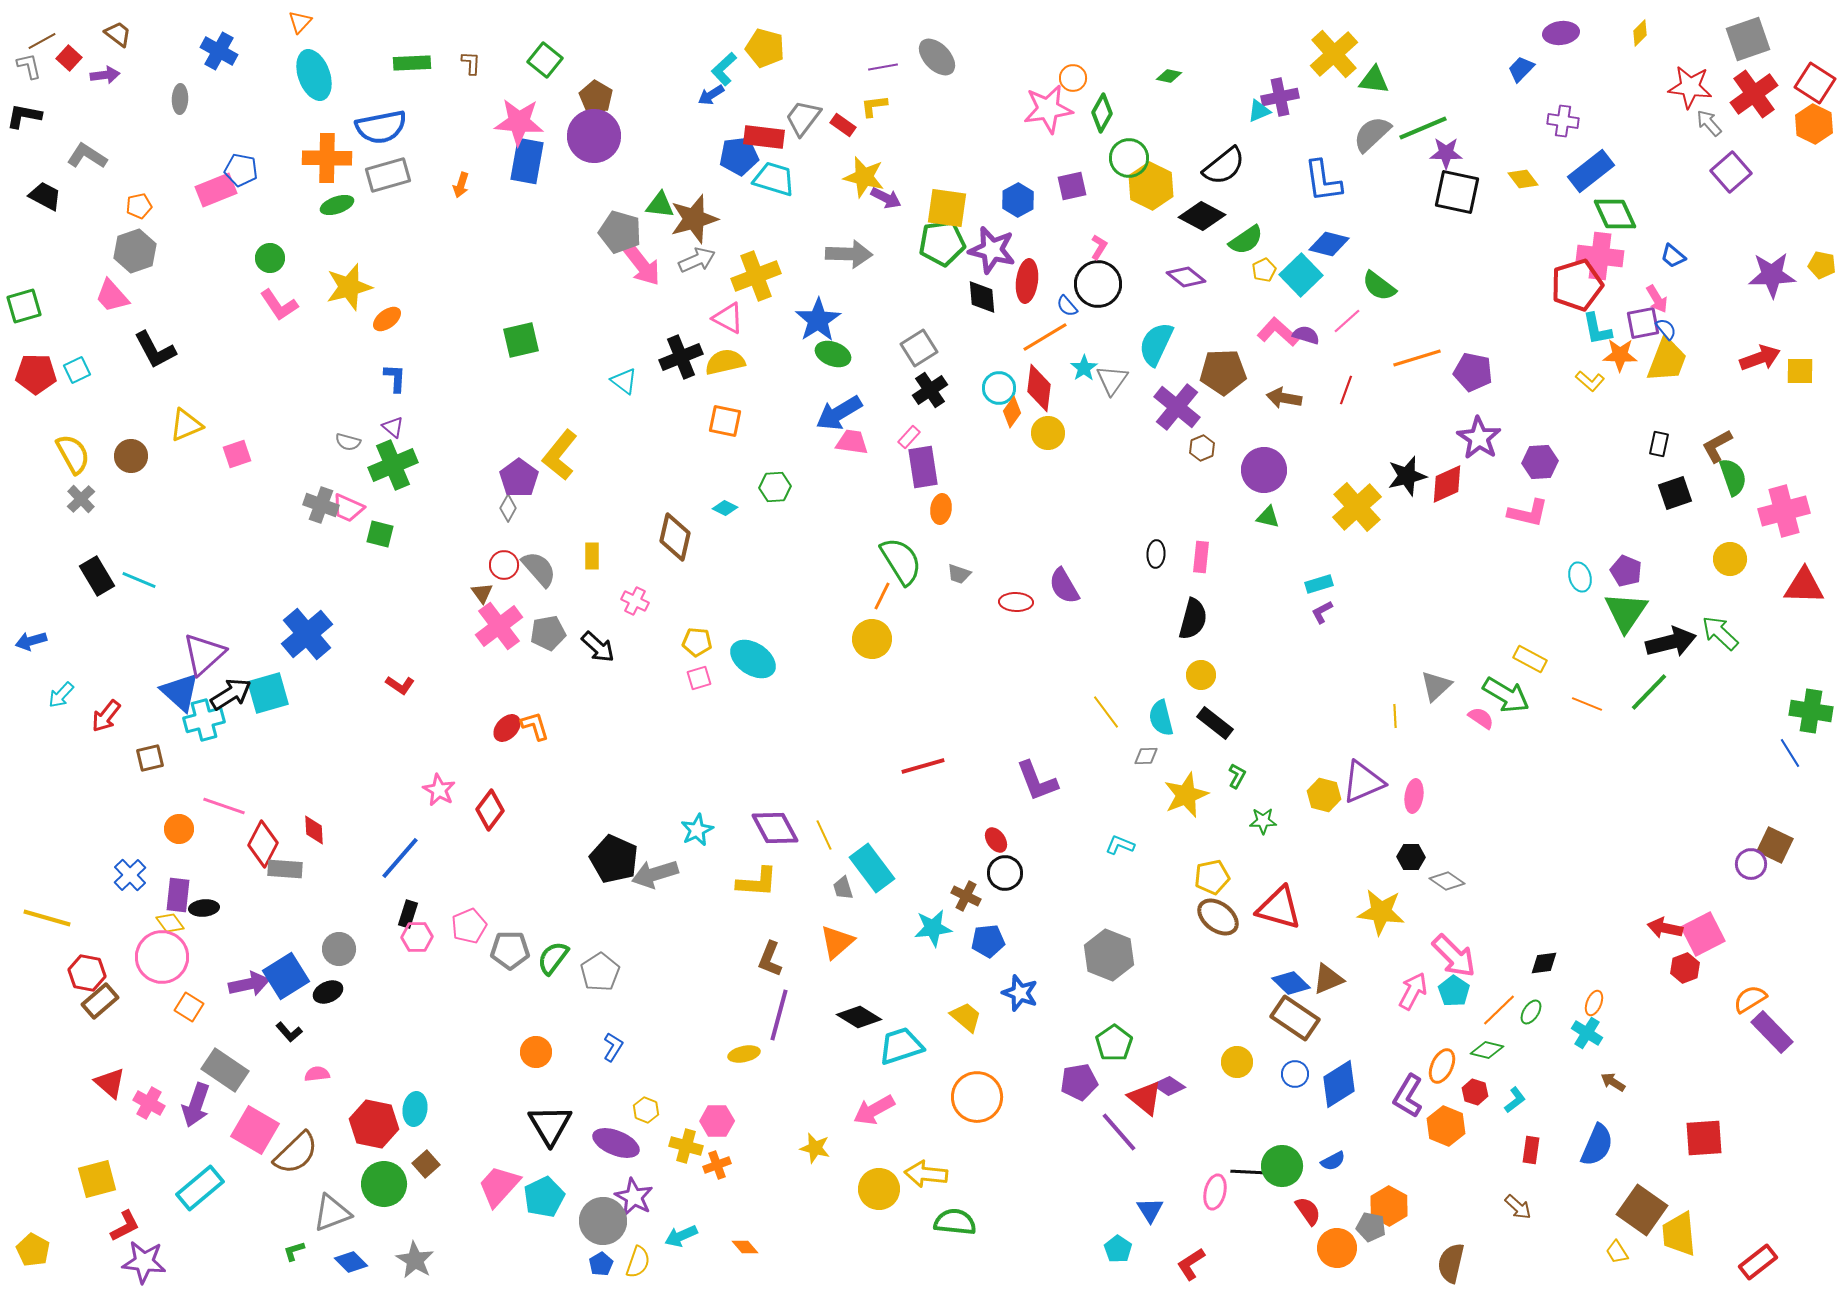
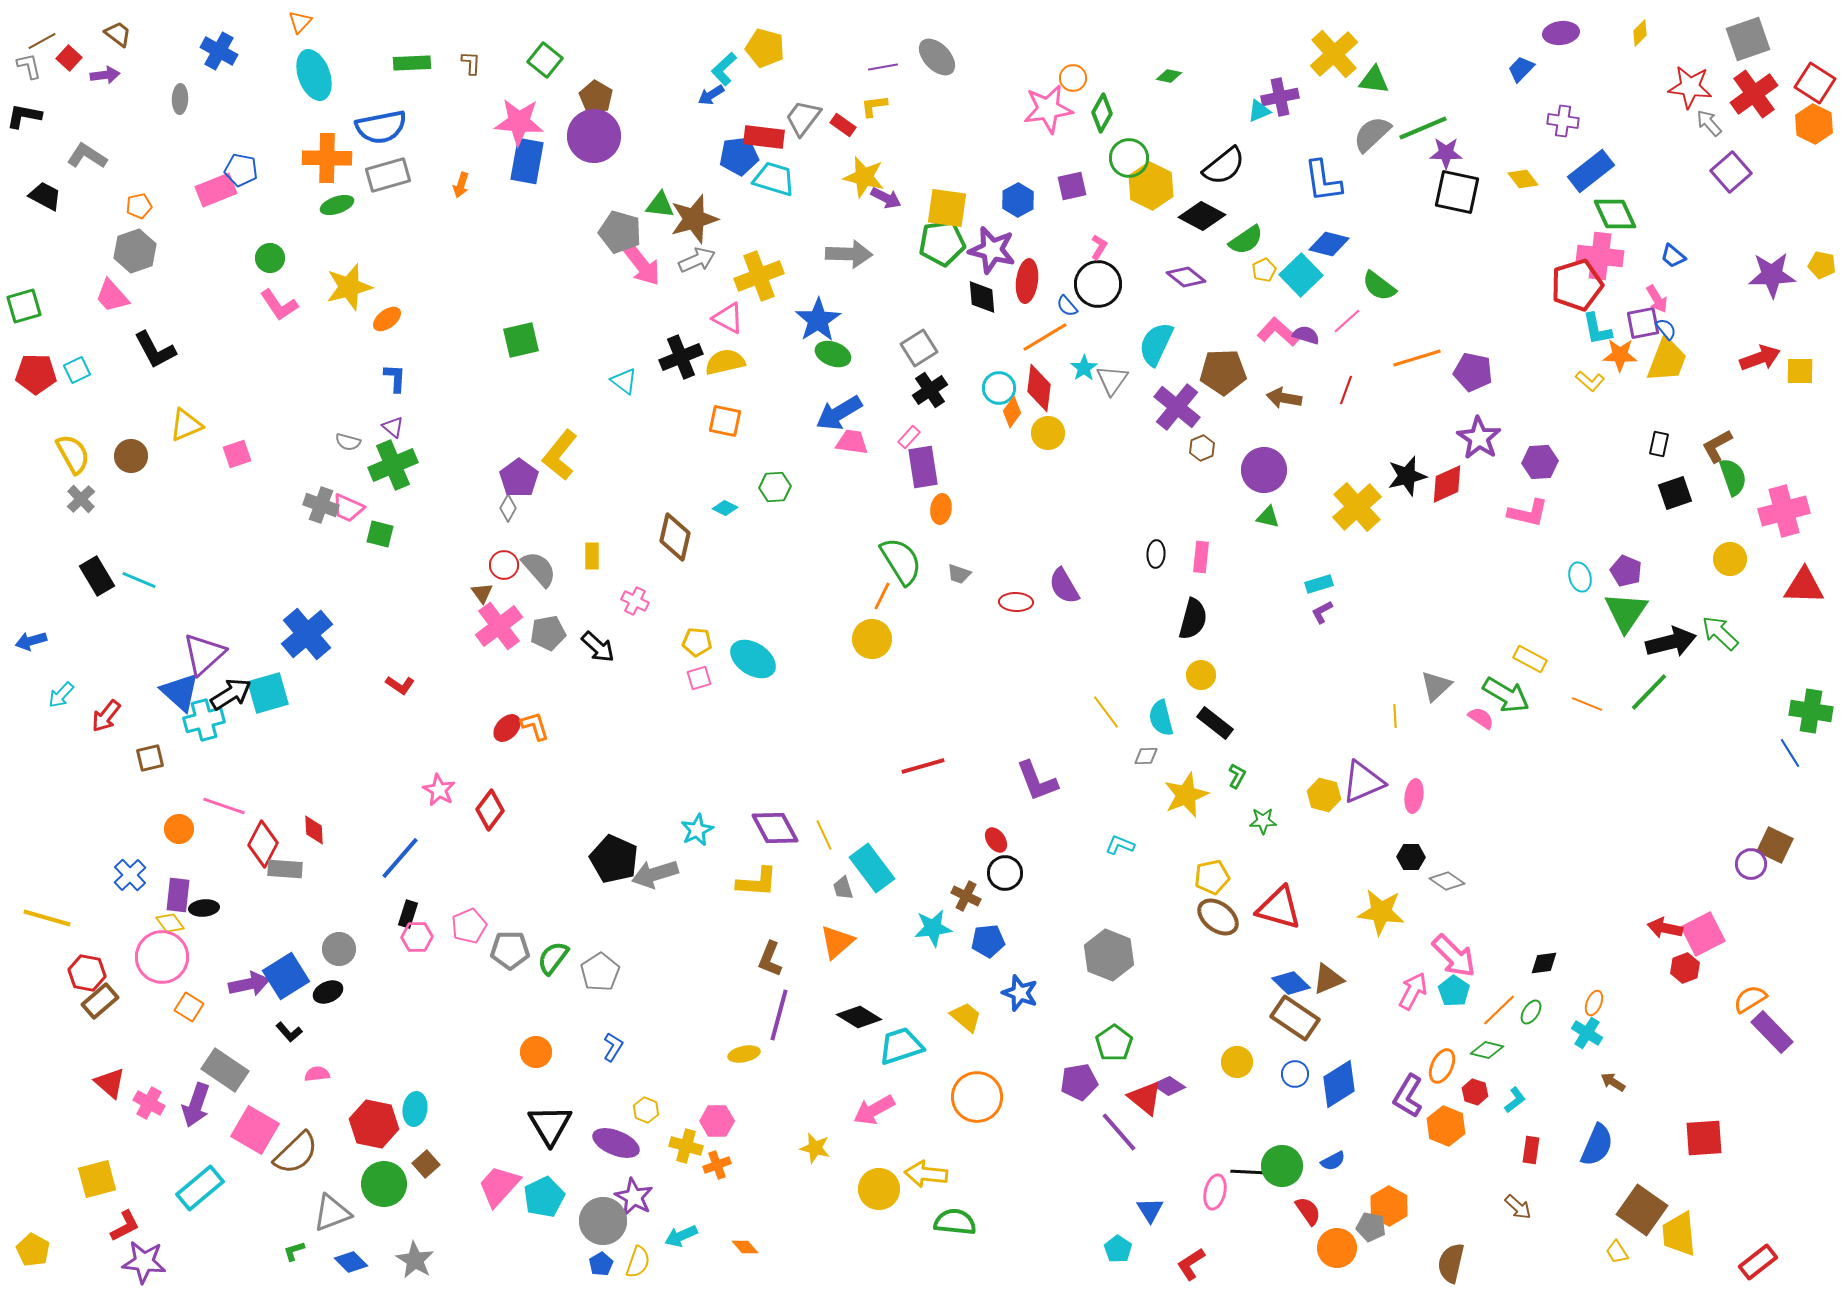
yellow cross at (756, 276): moved 3 px right
